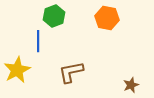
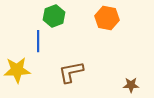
yellow star: rotated 24 degrees clockwise
brown star: rotated 21 degrees clockwise
